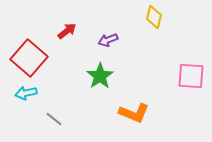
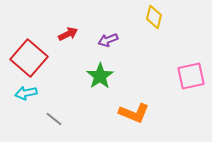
red arrow: moved 1 px right, 3 px down; rotated 12 degrees clockwise
pink square: rotated 16 degrees counterclockwise
